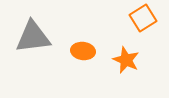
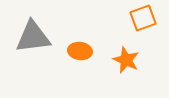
orange square: rotated 12 degrees clockwise
orange ellipse: moved 3 px left
